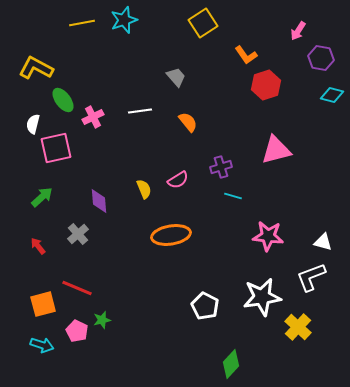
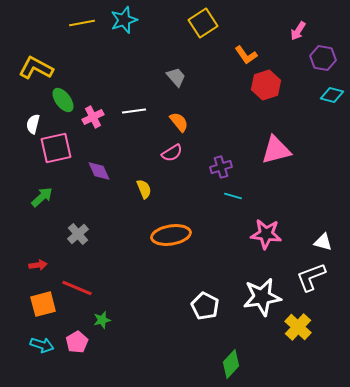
purple hexagon: moved 2 px right
white line: moved 6 px left
orange semicircle: moved 9 px left
pink semicircle: moved 6 px left, 27 px up
purple diamond: moved 30 px up; rotated 20 degrees counterclockwise
pink star: moved 2 px left, 2 px up
red arrow: moved 19 px down; rotated 120 degrees clockwise
pink pentagon: moved 11 px down; rotated 15 degrees clockwise
